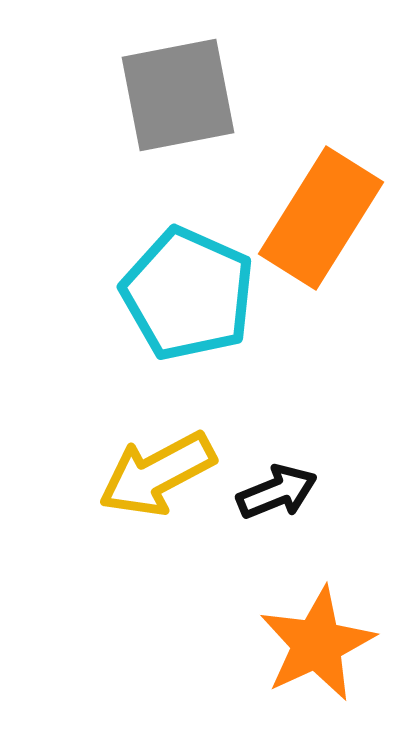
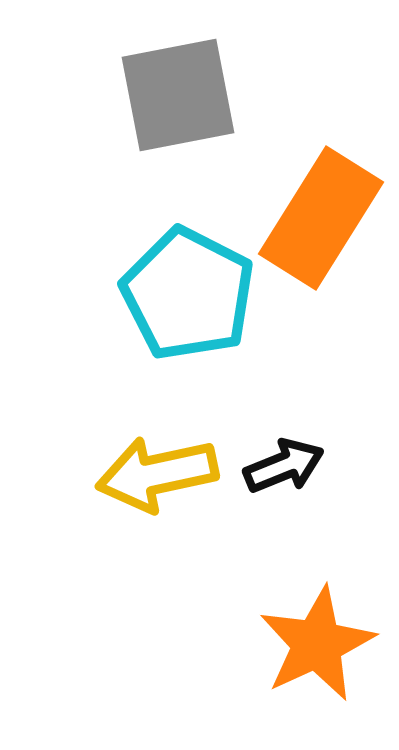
cyan pentagon: rotated 3 degrees clockwise
yellow arrow: rotated 16 degrees clockwise
black arrow: moved 7 px right, 26 px up
